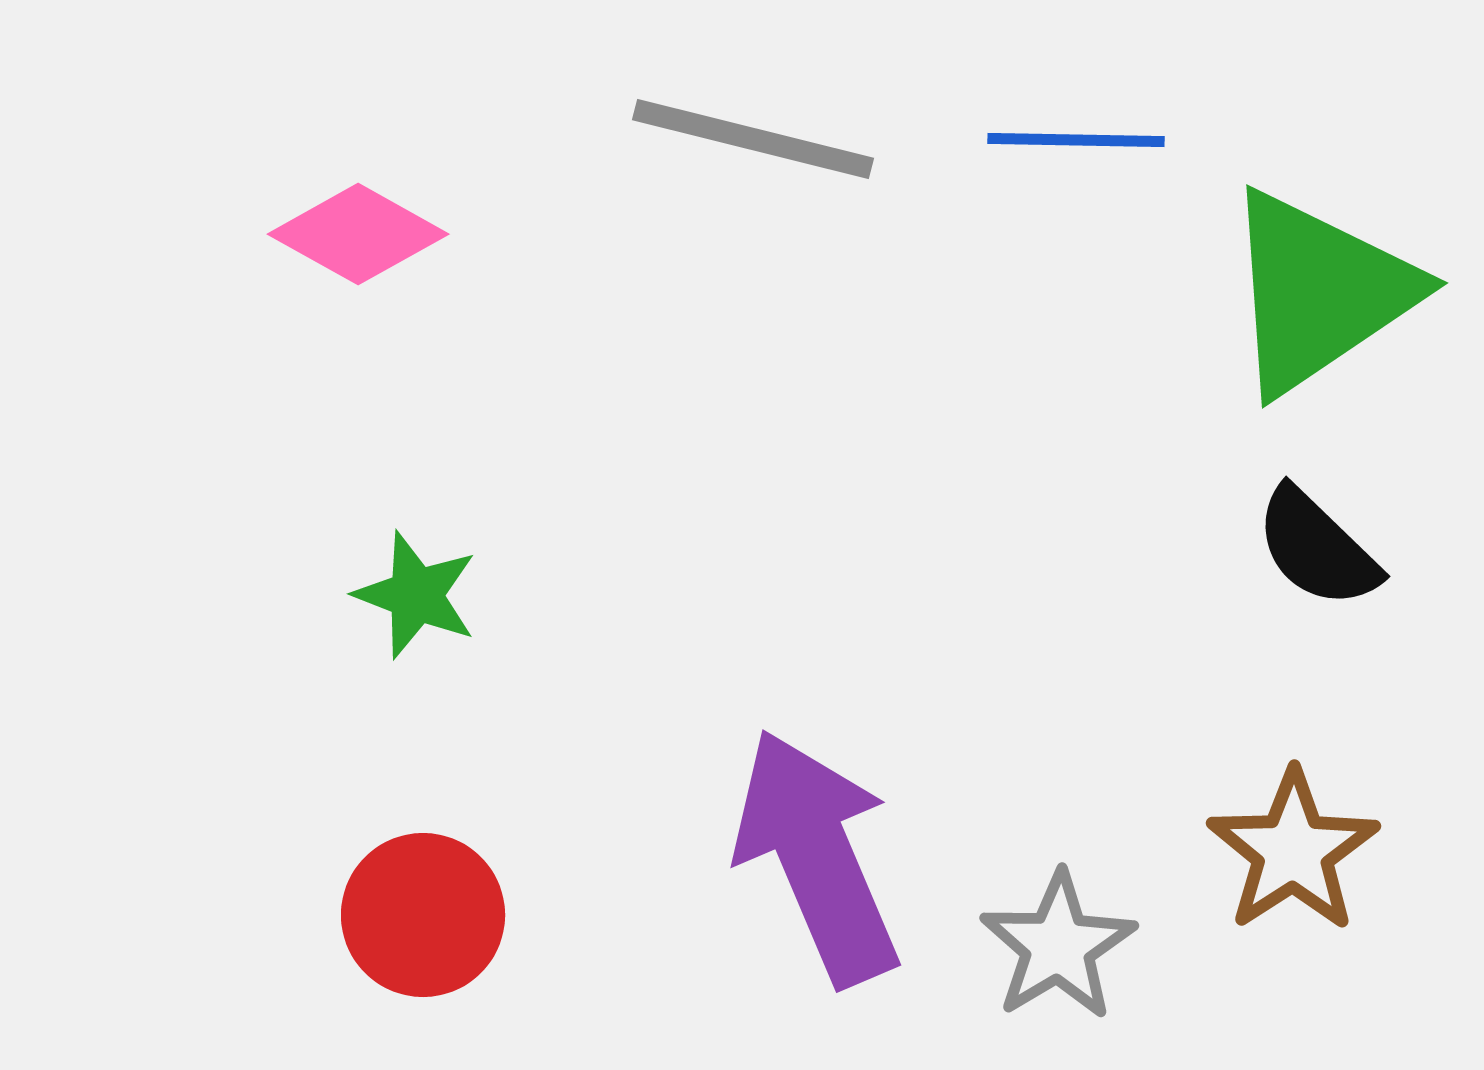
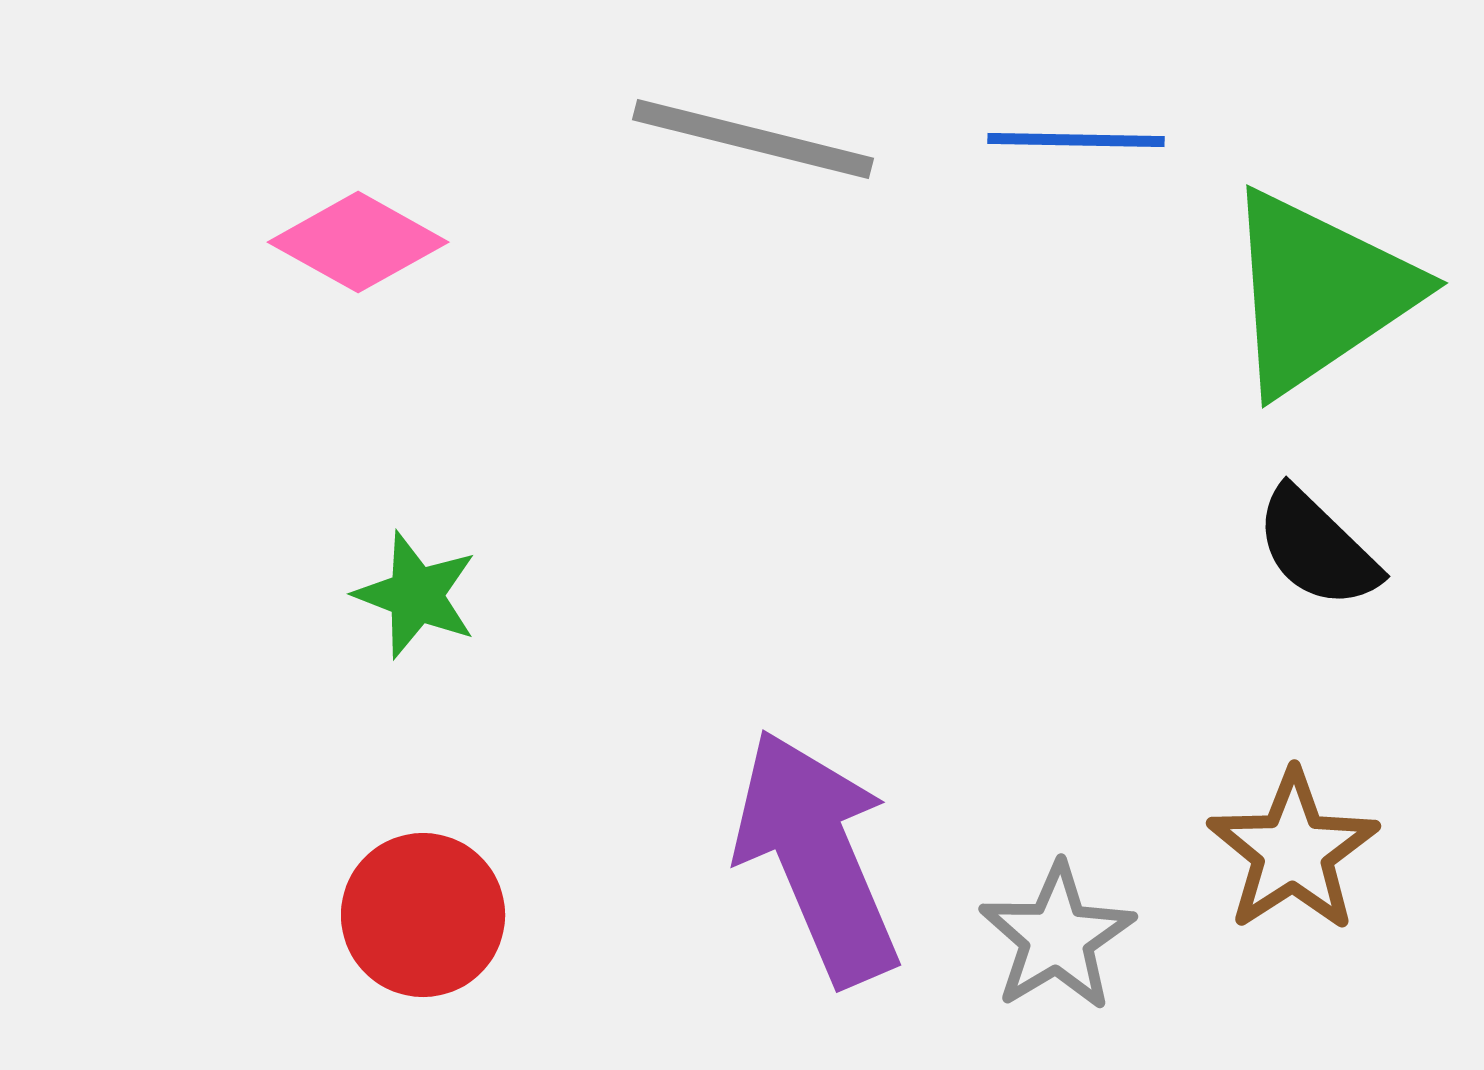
pink diamond: moved 8 px down
gray star: moved 1 px left, 9 px up
